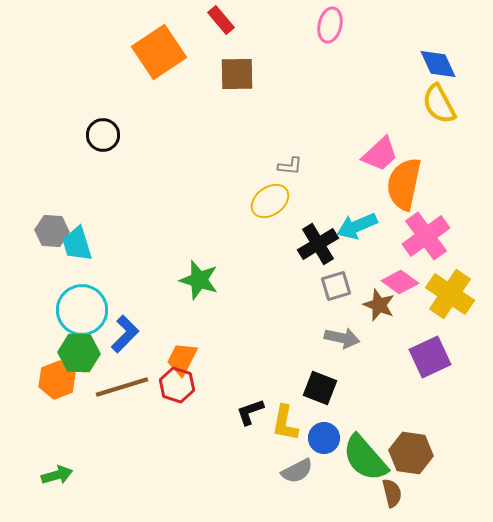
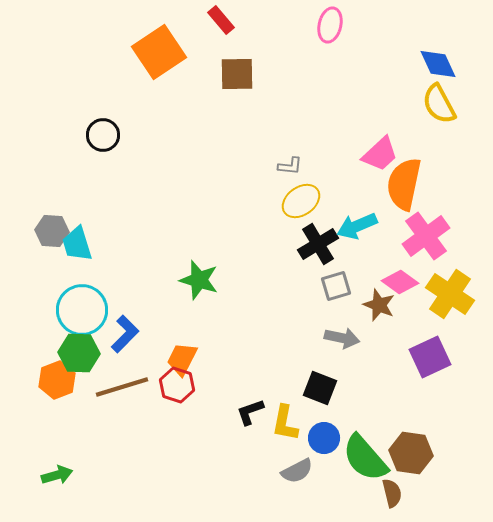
yellow ellipse: moved 31 px right
